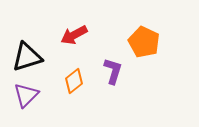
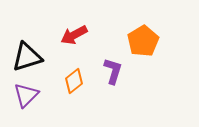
orange pentagon: moved 1 px left, 1 px up; rotated 16 degrees clockwise
